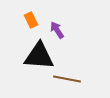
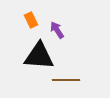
brown line: moved 1 px left, 1 px down; rotated 12 degrees counterclockwise
